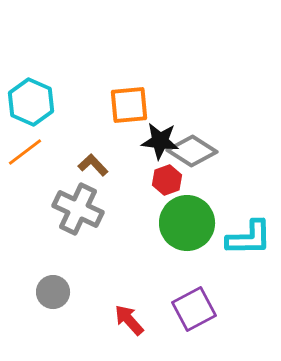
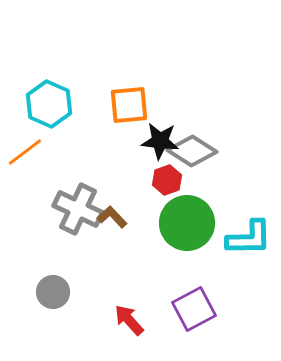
cyan hexagon: moved 18 px right, 2 px down
brown L-shape: moved 19 px right, 52 px down
